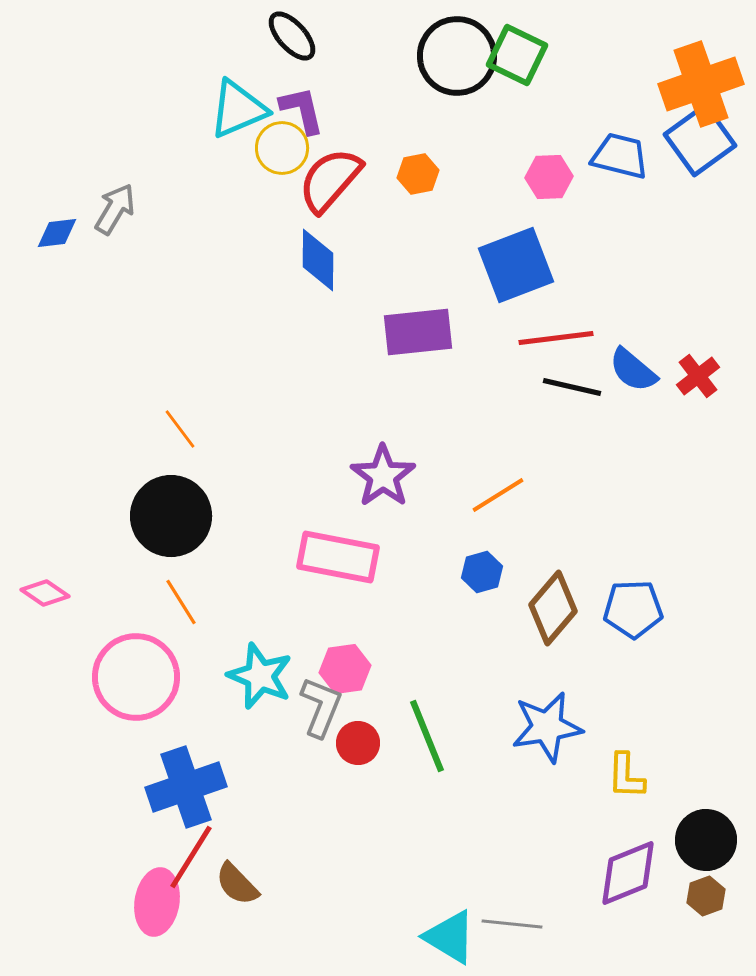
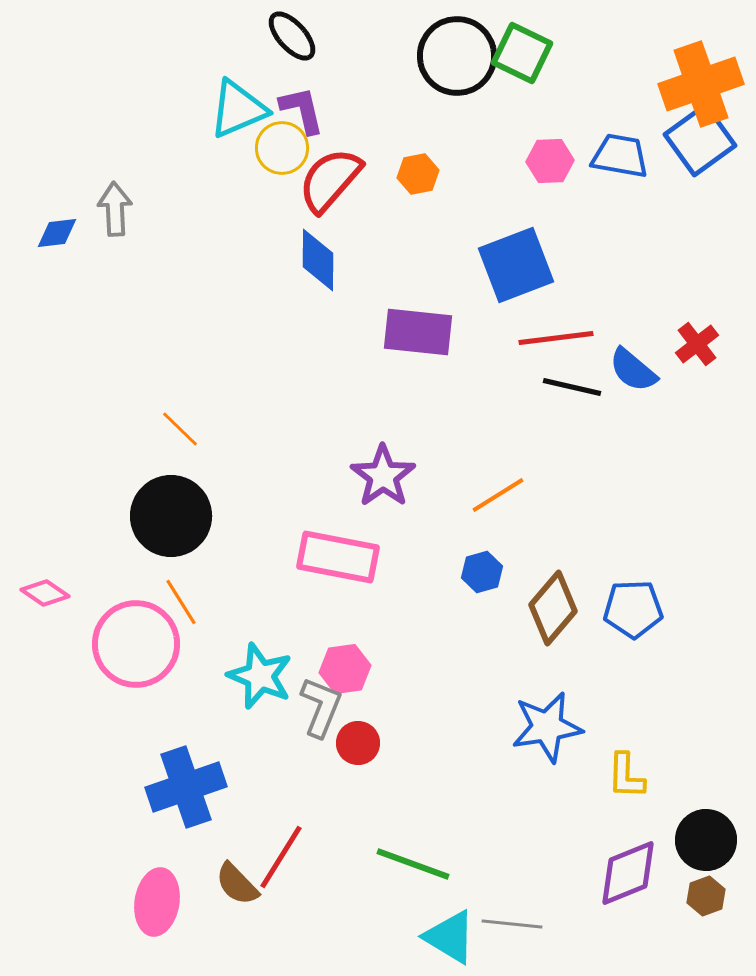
green square at (517, 55): moved 5 px right, 2 px up
blue trapezoid at (620, 156): rotated 4 degrees counterclockwise
pink hexagon at (549, 177): moved 1 px right, 16 px up
gray arrow at (115, 209): rotated 34 degrees counterclockwise
purple rectangle at (418, 332): rotated 12 degrees clockwise
red cross at (698, 376): moved 1 px left, 32 px up
orange line at (180, 429): rotated 9 degrees counterclockwise
pink circle at (136, 677): moved 33 px up
green line at (427, 736): moved 14 px left, 128 px down; rotated 48 degrees counterclockwise
red line at (191, 857): moved 90 px right
